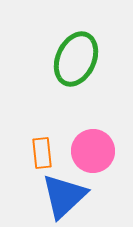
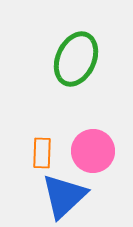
orange rectangle: rotated 8 degrees clockwise
